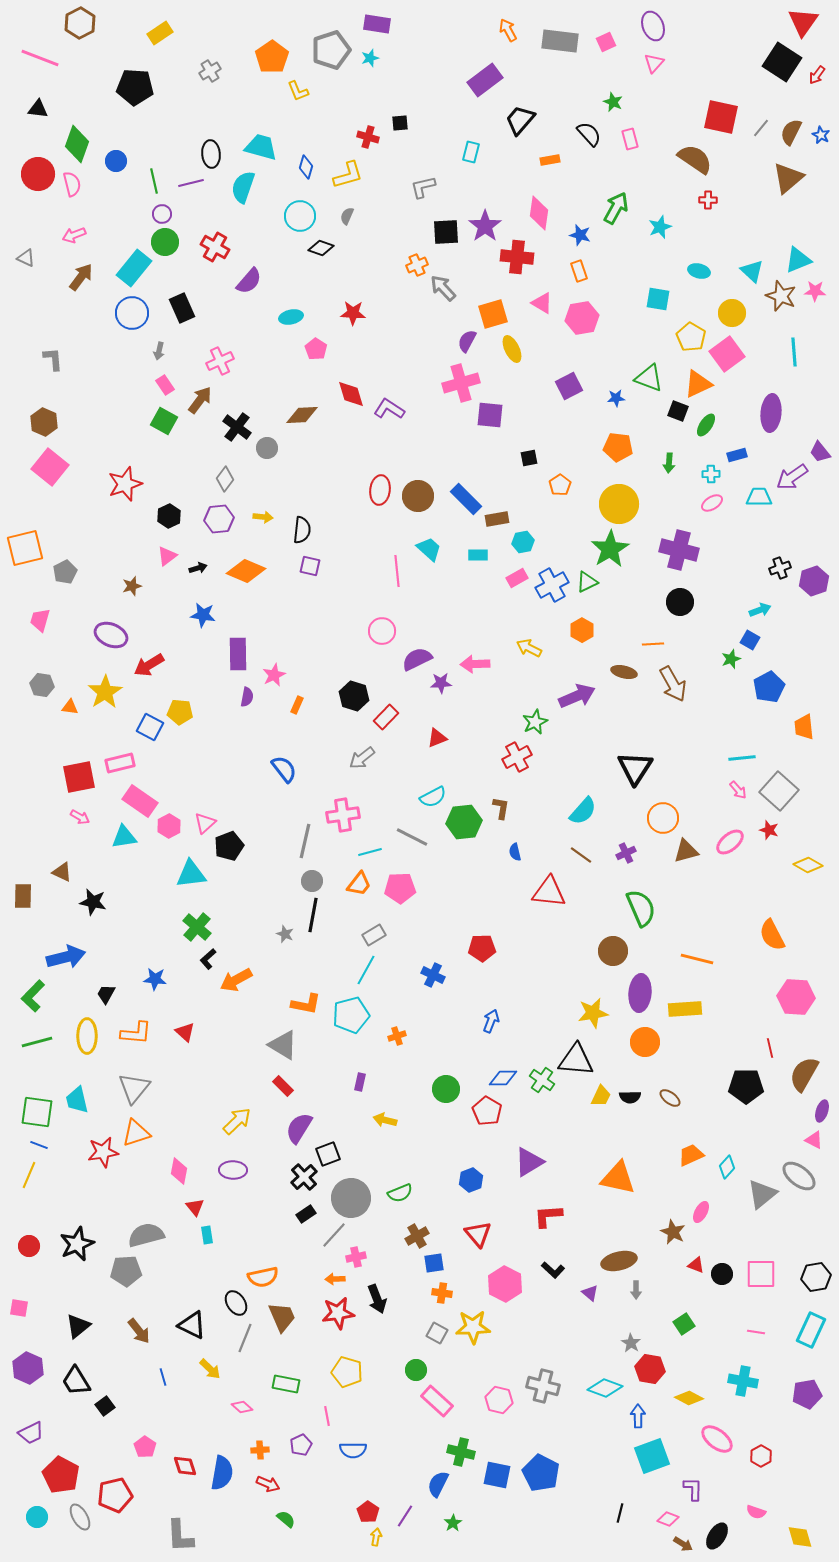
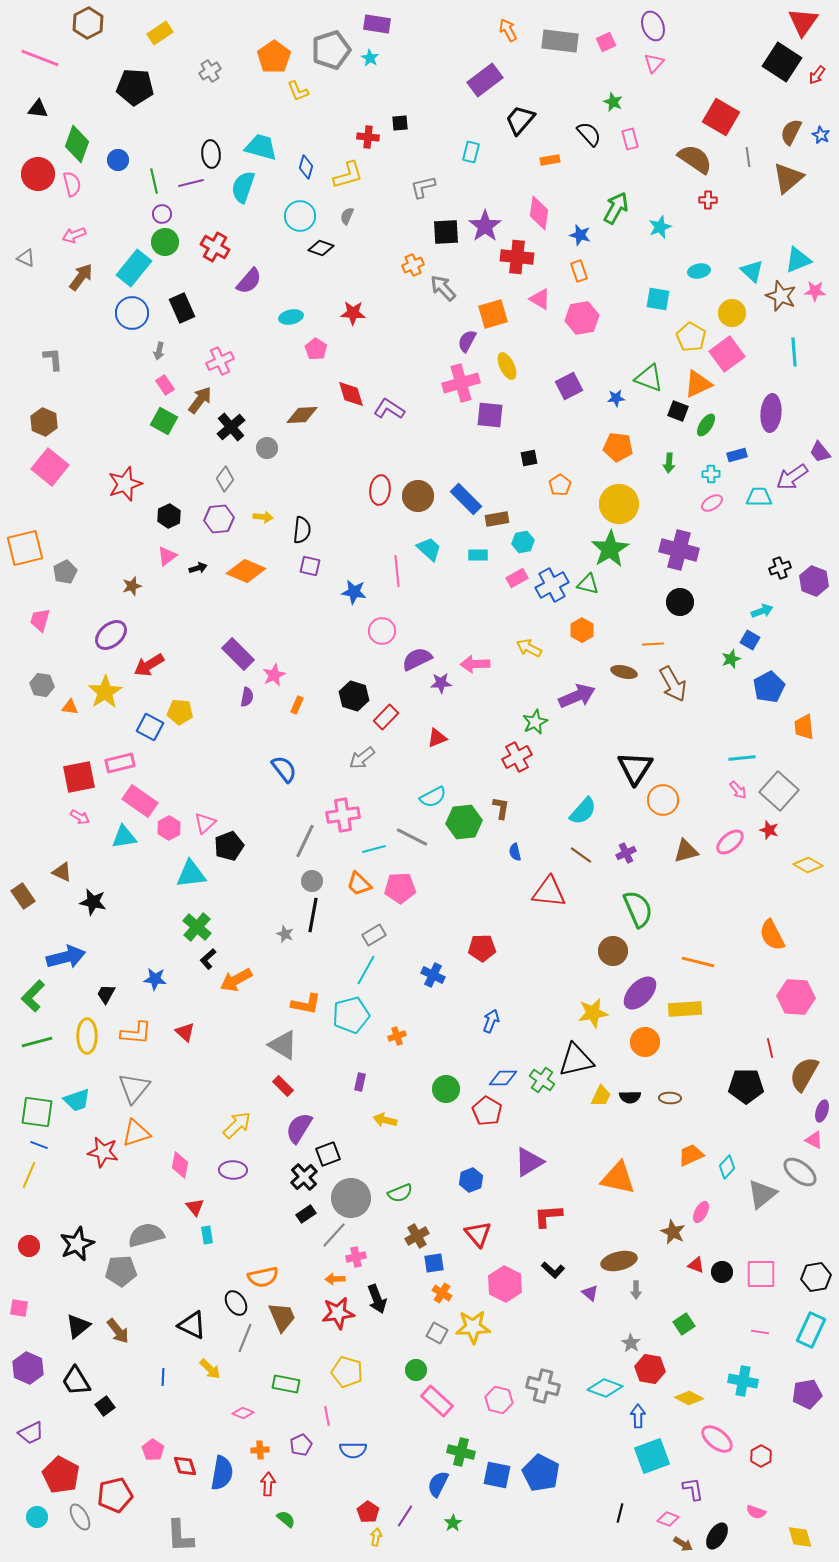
brown hexagon at (80, 23): moved 8 px right
orange pentagon at (272, 57): moved 2 px right
cyan star at (370, 58): rotated 24 degrees counterclockwise
red square at (721, 117): rotated 18 degrees clockwise
gray line at (761, 128): moved 13 px left, 29 px down; rotated 48 degrees counterclockwise
red cross at (368, 137): rotated 10 degrees counterclockwise
blue circle at (116, 161): moved 2 px right, 1 px up
orange cross at (417, 265): moved 4 px left
cyan ellipse at (699, 271): rotated 25 degrees counterclockwise
pink triangle at (542, 303): moved 2 px left, 4 px up
yellow ellipse at (512, 349): moved 5 px left, 17 px down
black cross at (237, 427): moved 6 px left; rotated 12 degrees clockwise
purple hexagon at (814, 581): rotated 20 degrees counterclockwise
green triangle at (587, 582): moved 1 px right, 2 px down; rotated 40 degrees clockwise
cyan arrow at (760, 610): moved 2 px right, 1 px down
blue star at (203, 615): moved 151 px right, 23 px up
purple ellipse at (111, 635): rotated 64 degrees counterclockwise
purple rectangle at (238, 654): rotated 44 degrees counterclockwise
orange circle at (663, 818): moved 18 px up
pink hexagon at (169, 826): moved 2 px down
gray line at (305, 841): rotated 12 degrees clockwise
cyan line at (370, 852): moved 4 px right, 3 px up
orange trapezoid at (359, 884): rotated 96 degrees clockwise
brown rectangle at (23, 896): rotated 35 degrees counterclockwise
green semicircle at (641, 908): moved 3 px left, 1 px down
orange line at (697, 959): moved 1 px right, 3 px down
purple ellipse at (640, 993): rotated 39 degrees clockwise
black triangle at (576, 1060): rotated 18 degrees counterclockwise
brown ellipse at (670, 1098): rotated 35 degrees counterclockwise
cyan trapezoid at (77, 1100): rotated 96 degrees counterclockwise
yellow arrow at (237, 1121): moved 4 px down
red star at (103, 1152): rotated 20 degrees clockwise
pink diamond at (179, 1171): moved 1 px right, 6 px up
gray ellipse at (799, 1176): moved 1 px right, 4 px up
gray pentagon at (126, 1271): moved 5 px left
black circle at (722, 1274): moved 2 px up
orange cross at (442, 1293): rotated 24 degrees clockwise
brown arrow at (139, 1331): moved 21 px left
pink line at (756, 1332): moved 4 px right
blue line at (163, 1377): rotated 18 degrees clockwise
pink diamond at (242, 1407): moved 1 px right, 6 px down; rotated 20 degrees counterclockwise
pink pentagon at (145, 1447): moved 8 px right, 3 px down
red arrow at (268, 1484): rotated 110 degrees counterclockwise
purple L-shape at (693, 1489): rotated 10 degrees counterclockwise
